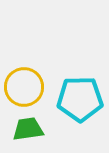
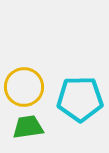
green trapezoid: moved 2 px up
